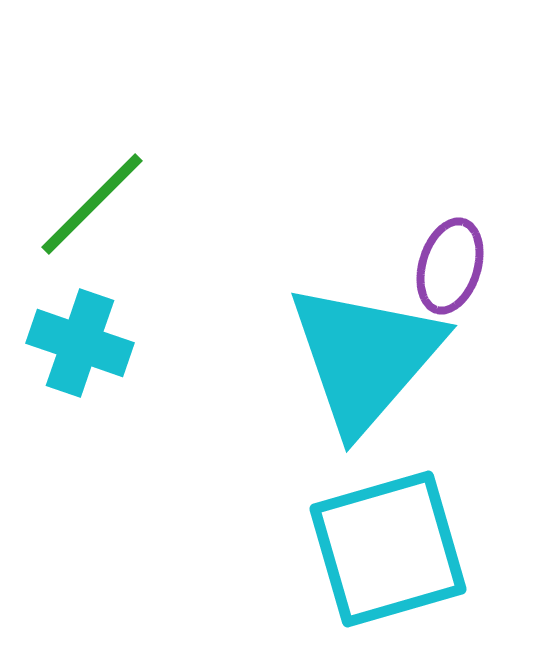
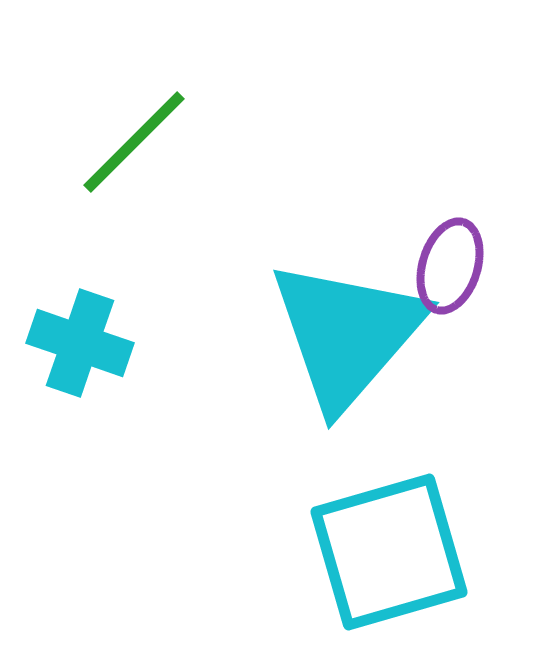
green line: moved 42 px right, 62 px up
cyan triangle: moved 18 px left, 23 px up
cyan square: moved 1 px right, 3 px down
